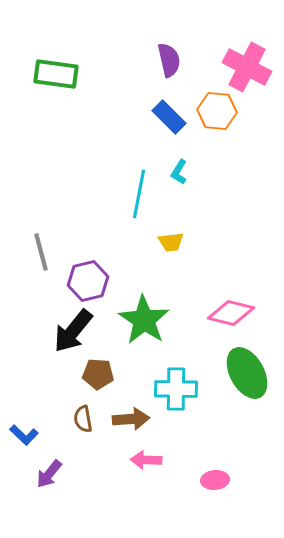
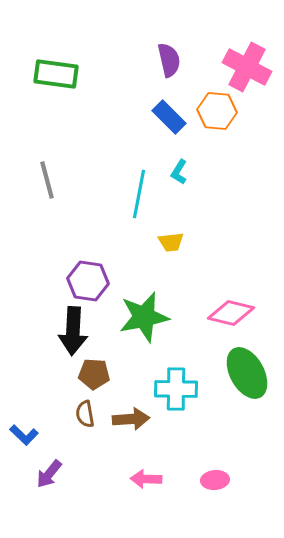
gray line: moved 6 px right, 72 px up
purple hexagon: rotated 21 degrees clockwise
green star: moved 3 px up; rotated 27 degrees clockwise
black arrow: rotated 36 degrees counterclockwise
brown pentagon: moved 4 px left
brown semicircle: moved 2 px right, 5 px up
pink arrow: moved 19 px down
